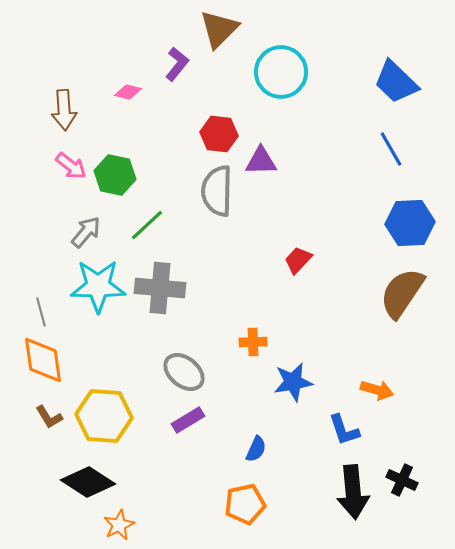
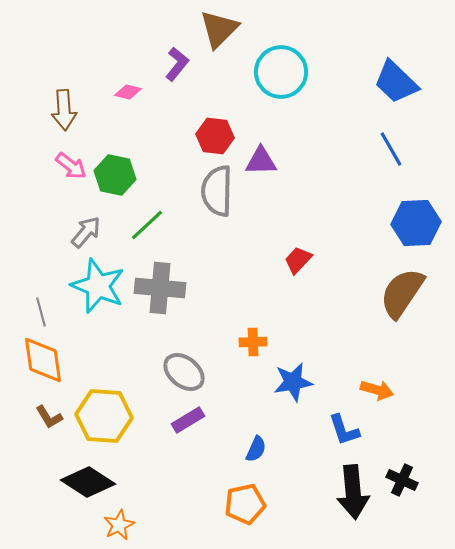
red hexagon: moved 4 px left, 2 px down
blue hexagon: moved 6 px right
cyan star: rotated 22 degrees clockwise
